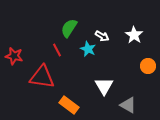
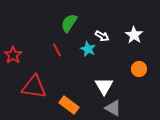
green semicircle: moved 5 px up
red star: moved 1 px left, 1 px up; rotated 24 degrees clockwise
orange circle: moved 9 px left, 3 px down
red triangle: moved 8 px left, 10 px down
gray triangle: moved 15 px left, 3 px down
